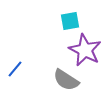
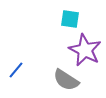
cyan square: moved 2 px up; rotated 18 degrees clockwise
blue line: moved 1 px right, 1 px down
